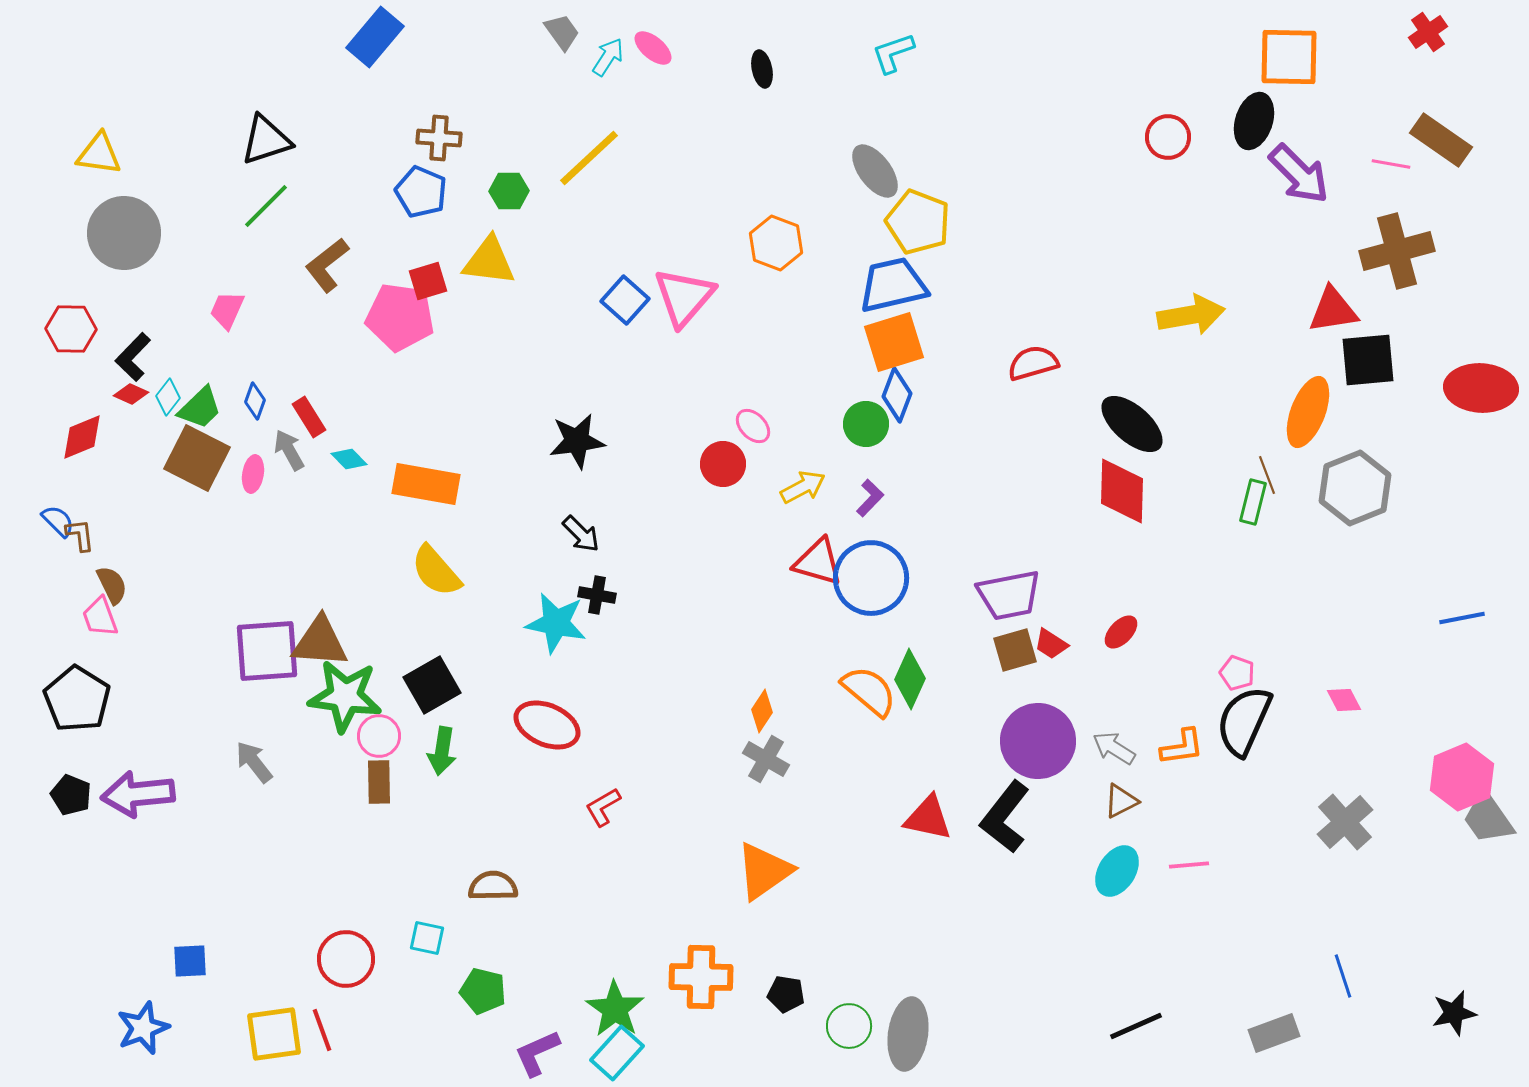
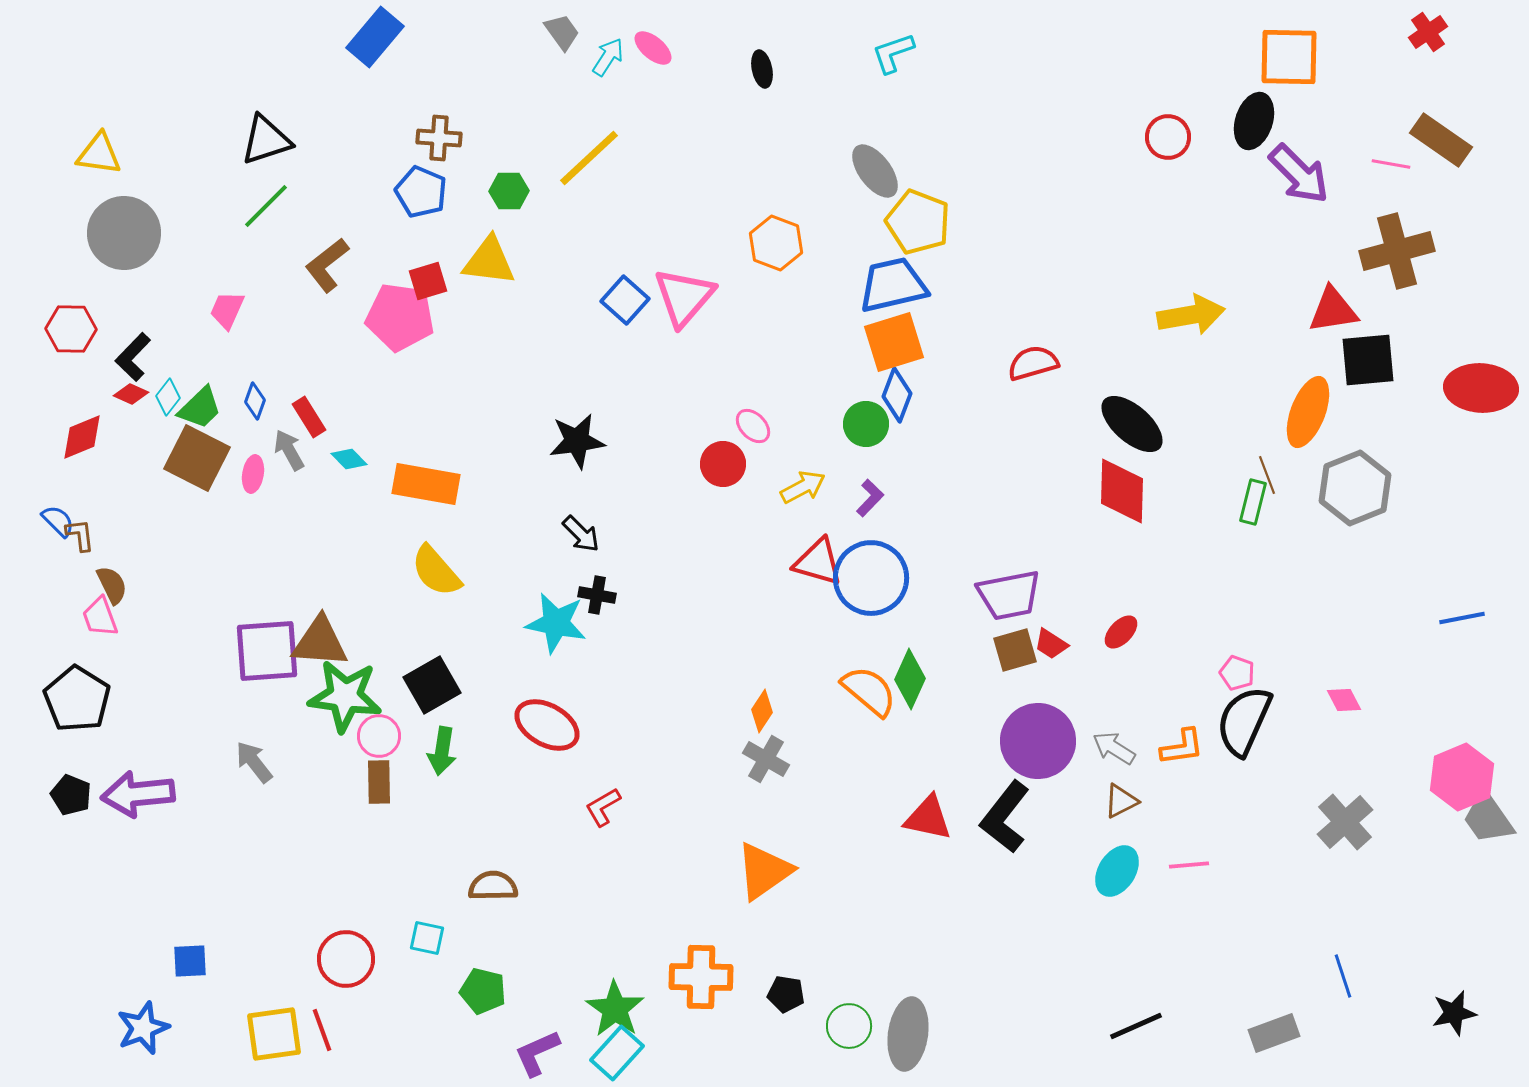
red ellipse at (547, 725): rotated 6 degrees clockwise
